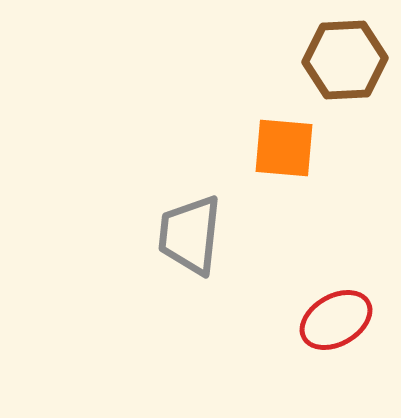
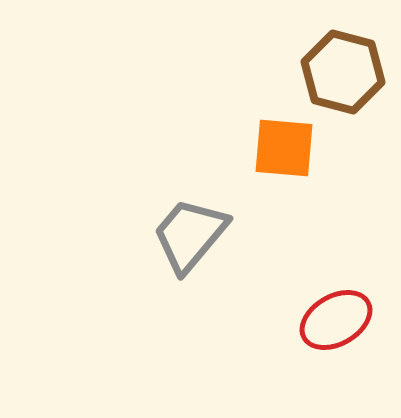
brown hexagon: moved 2 px left, 12 px down; rotated 18 degrees clockwise
gray trapezoid: rotated 34 degrees clockwise
